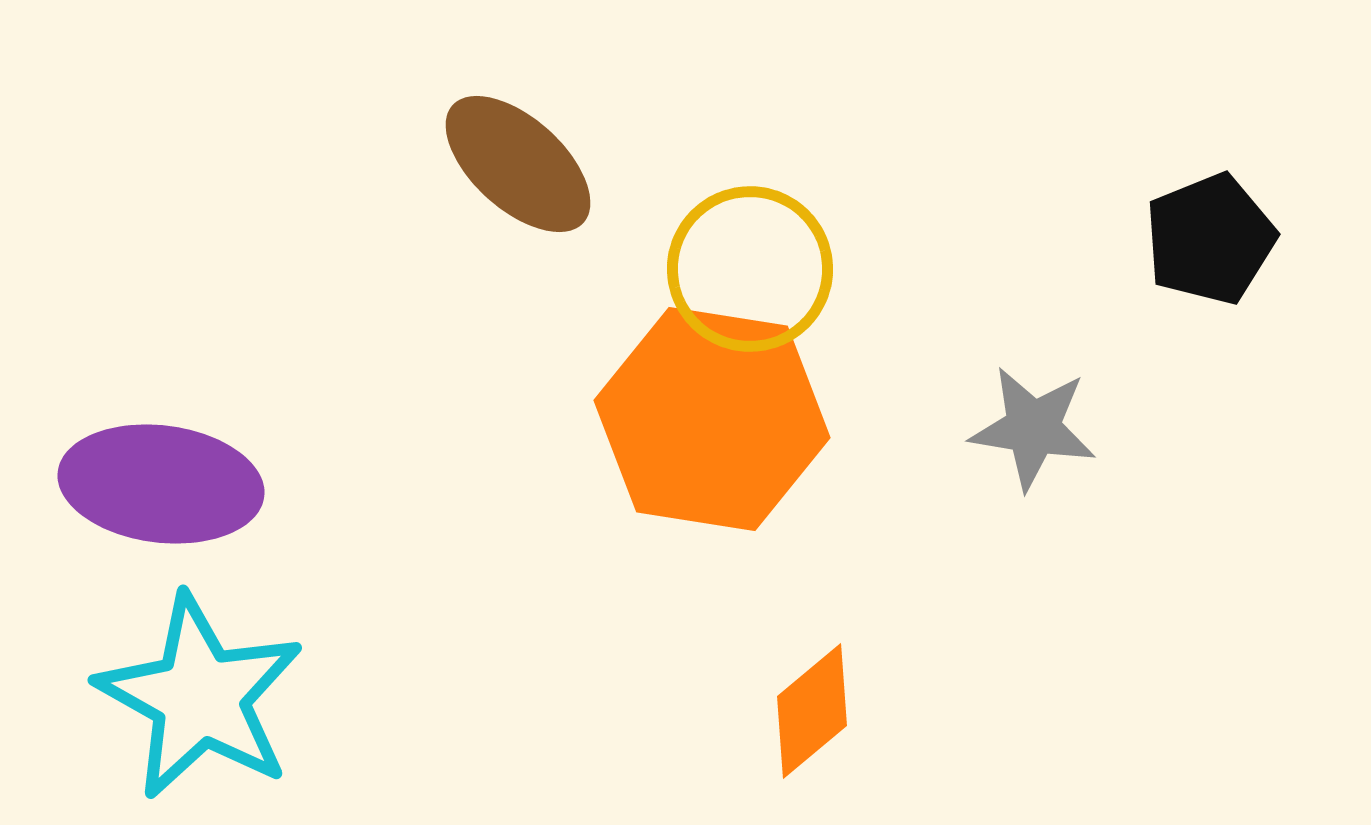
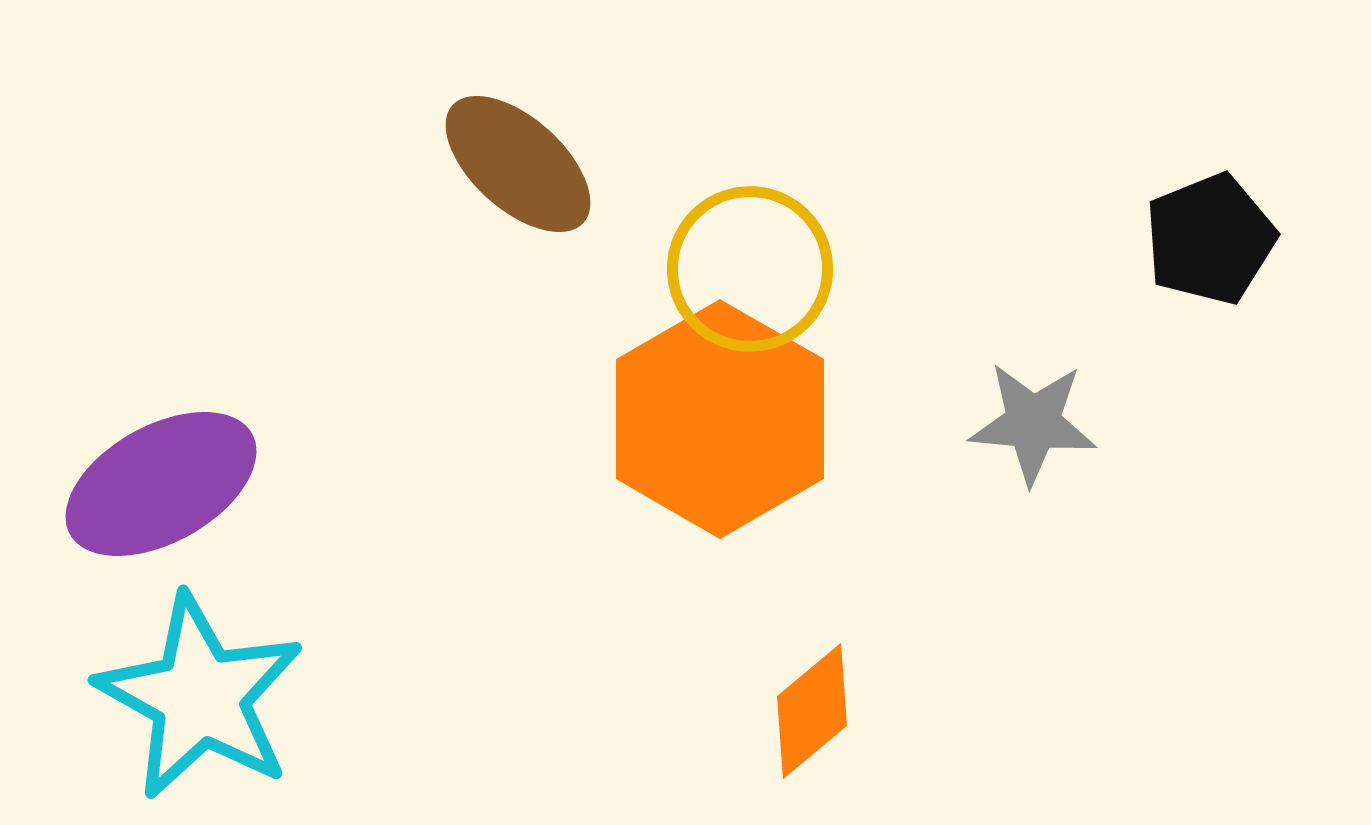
orange hexagon: moved 8 px right; rotated 21 degrees clockwise
gray star: moved 5 px up; rotated 4 degrees counterclockwise
purple ellipse: rotated 36 degrees counterclockwise
